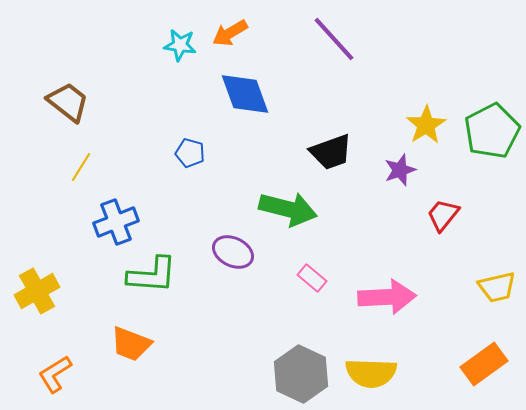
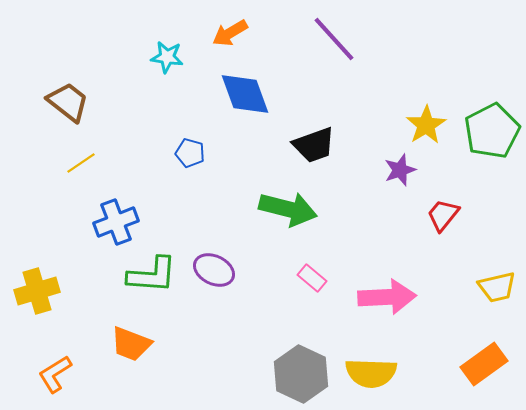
cyan star: moved 13 px left, 12 px down
black trapezoid: moved 17 px left, 7 px up
yellow line: moved 4 px up; rotated 24 degrees clockwise
purple ellipse: moved 19 px left, 18 px down
yellow cross: rotated 12 degrees clockwise
